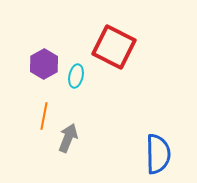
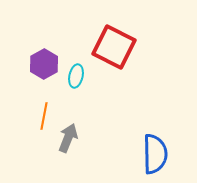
blue semicircle: moved 3 px left
